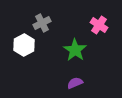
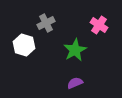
gray cross: moved 4 px right
white hexagon: rotated 15 degrees counterclockwise
green star: rotated 10 degrees clockwise
